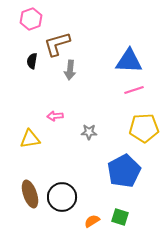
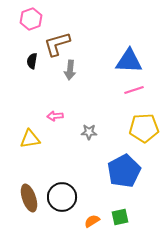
brown ellipse: moved 1 px left, 4 px down
green square: rotated 30 degrees counterclockwise
